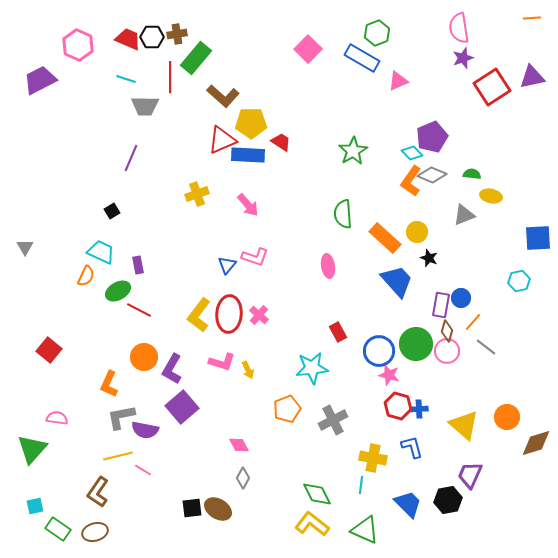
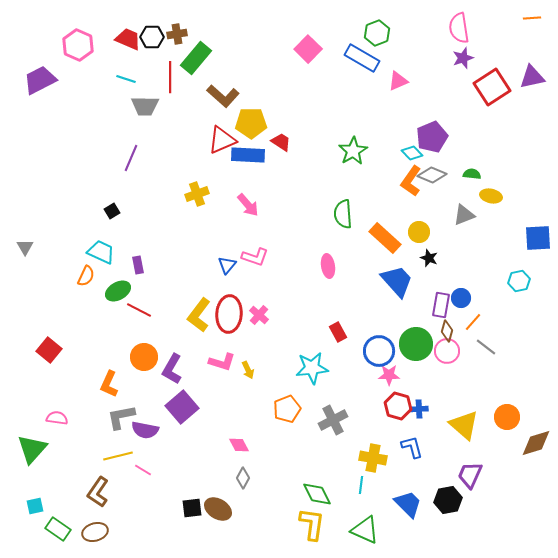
yellow circle at (417, 232): moved 2 px right
pink star at (389, 375): rotated 15 degrees counterclockwise
yellow L-shape at (312, 524): rotated 60 degrees clockwise
